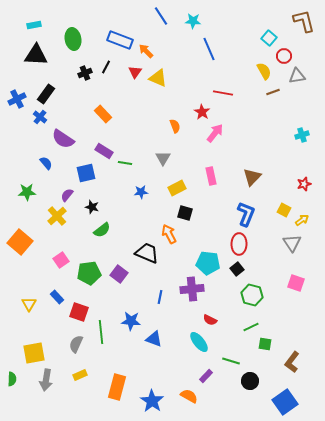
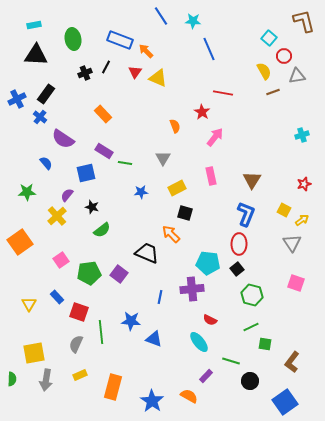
pink arrow at (215, 133): moved 4 px down
brown triangle at (252, 177): moved 3 px down; rotated 12 degrees counterclockwise
orange arrow at (169, 234): moved 2 px right; rotated 18 degrees counterclockwise
orange square at (20, 242): rotated 15 degrees clockwise
orange rectangle at (117, 387): moved 4 px left
